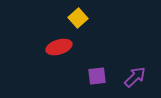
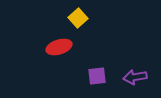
purple arrow: rotated 145 degrees counterclockwise
